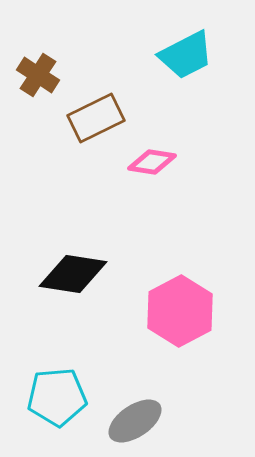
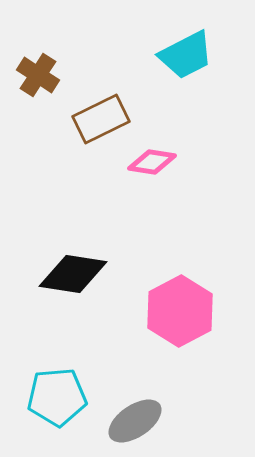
brown rectangle: moved 5 px right, 1 px down
